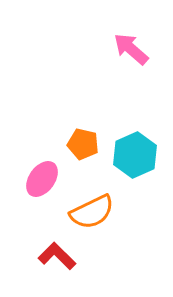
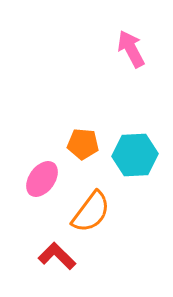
pink arrow: rotated 21 degrees clockwise
orange pentagon: rotated 8 degrees counterclockwise
cyan hexagon: rotated 21 degrees clockwise
orange semicircle: moved 1 px left; rotated 27 degrees counterclockwise
